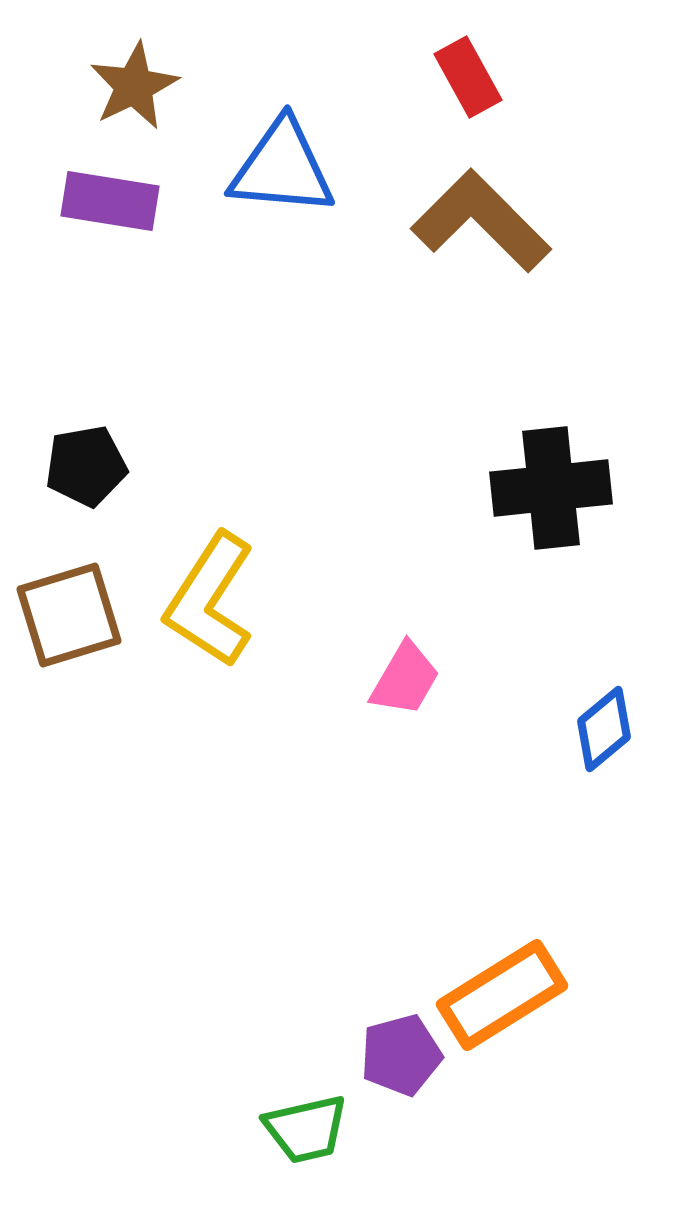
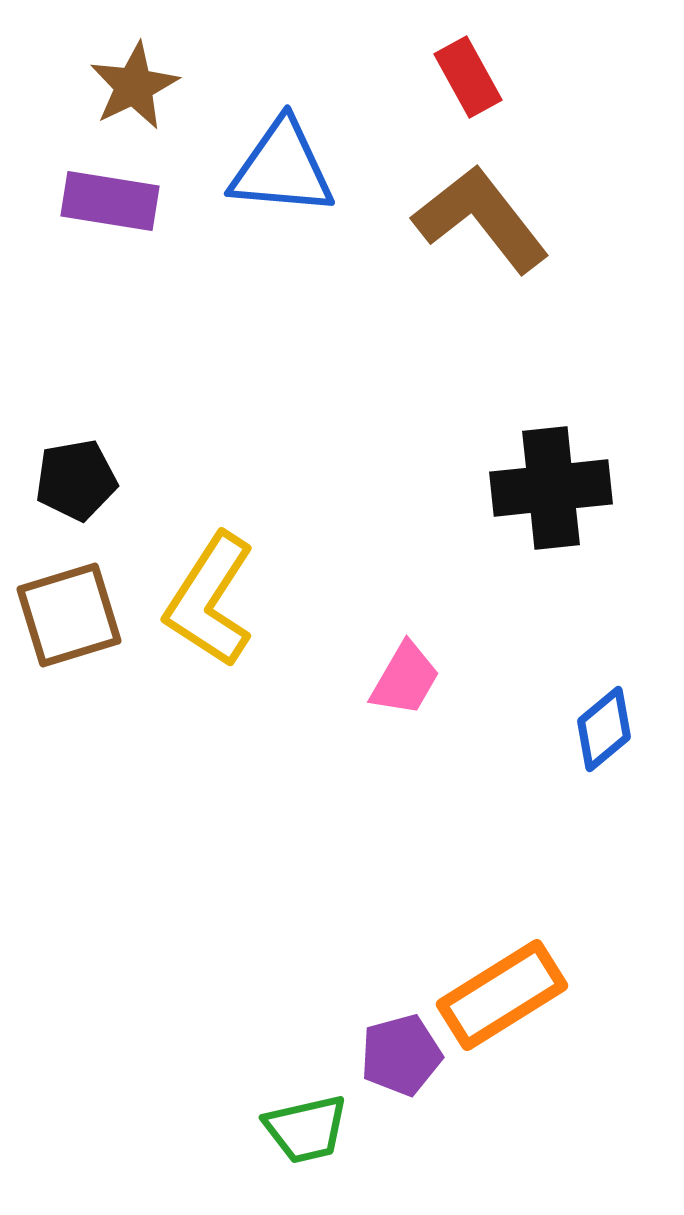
brown L-shape: moved 2 px up; rotated 7 degrees clockwise
black pentagon: moved 10 px left, 14 px down
